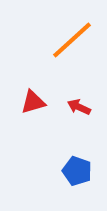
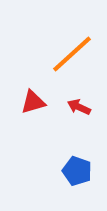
orange line: moved 14 px down
